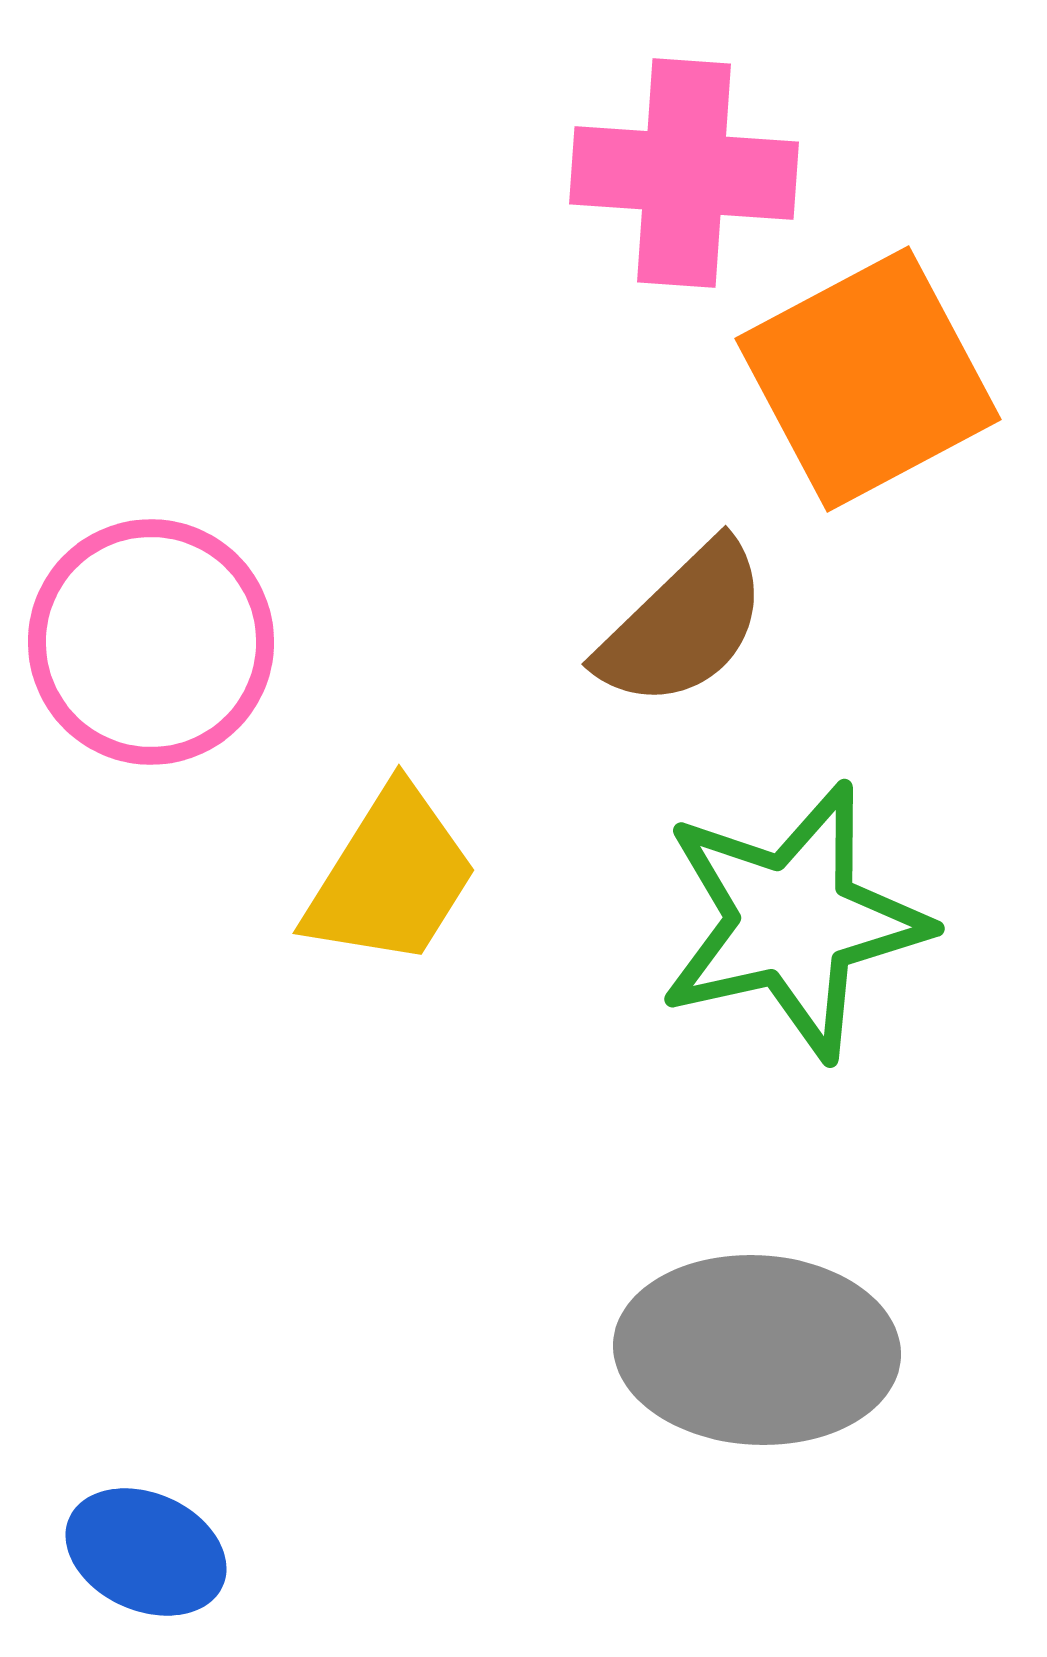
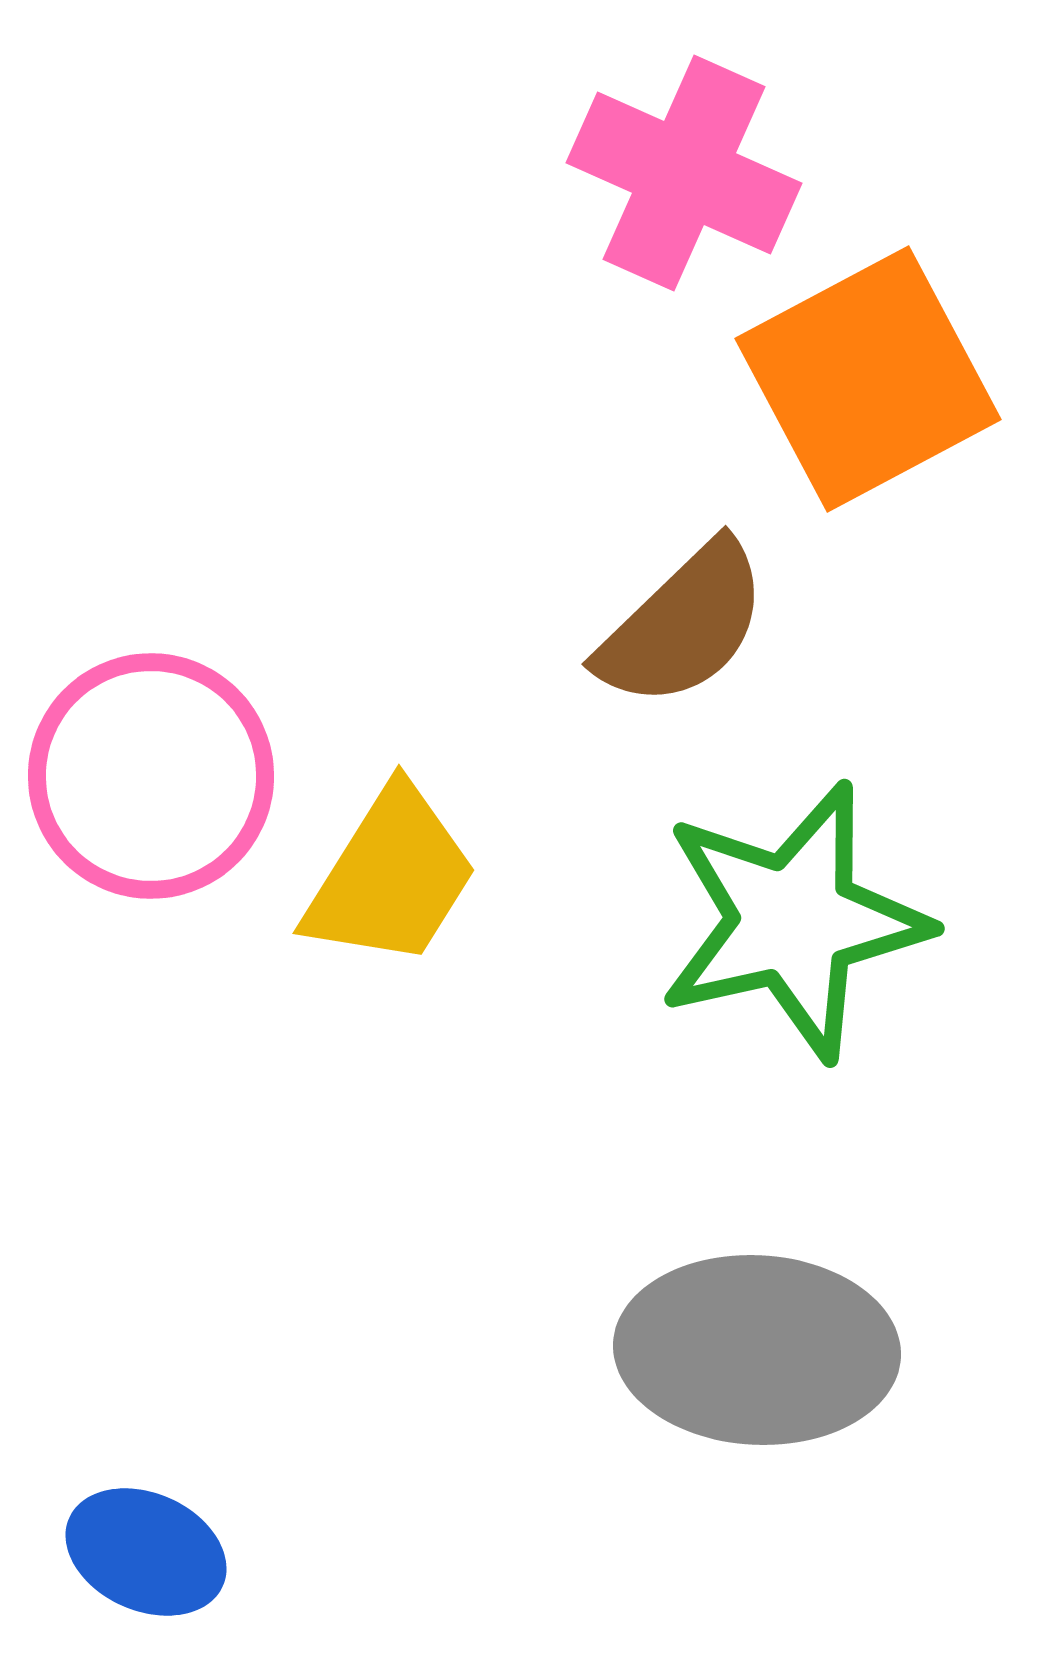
pink cross: rotated 20 degrees clockwise
pink circle: moved 134 px down
